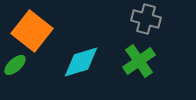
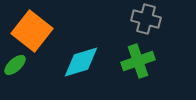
green cross: moved 1 px left; rotated 16 degrees clockwise
